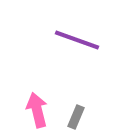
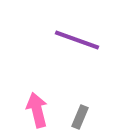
gray rectangle: moved 4 px right
